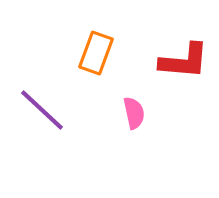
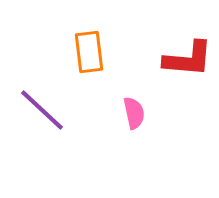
orange rectangle: moved 7 px left, 1 px up; rotated 27 degrees counterclockwise
red L-shape: moved 4 px right, 2 px up
